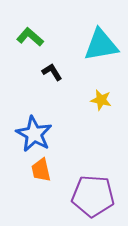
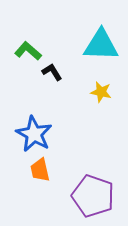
green L-shape: moved 2 px left, 14 px down
cyan triangle: rotated 12 degrees clockwise
yellow star: moved 8 px up
orange trapezoid: moved 1 px left
purple pentagon: rotated 15 degrees clockwise
